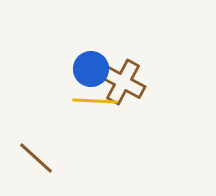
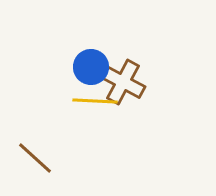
blue circle: moved 2 px up
brown line: moved 1 px left
